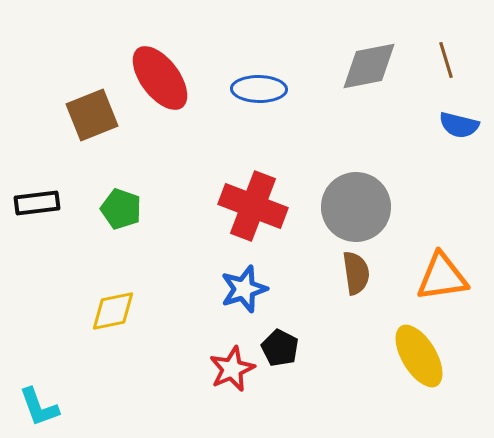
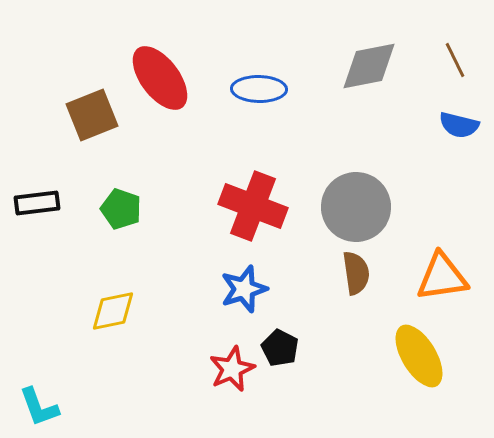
brown line: moved 9 px right; rotated 9 degrees counterclockwise
